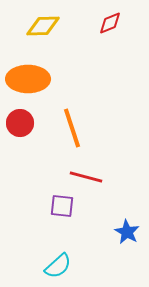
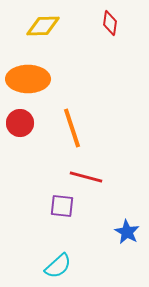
red diamond: rotated 60 degrees counterclockwise
